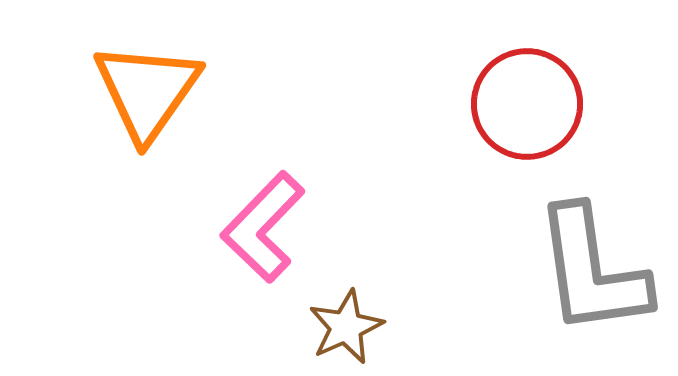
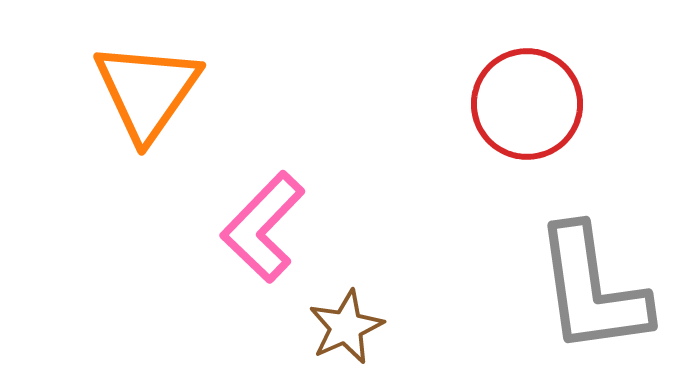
gray L-shape: moved 19 px down
